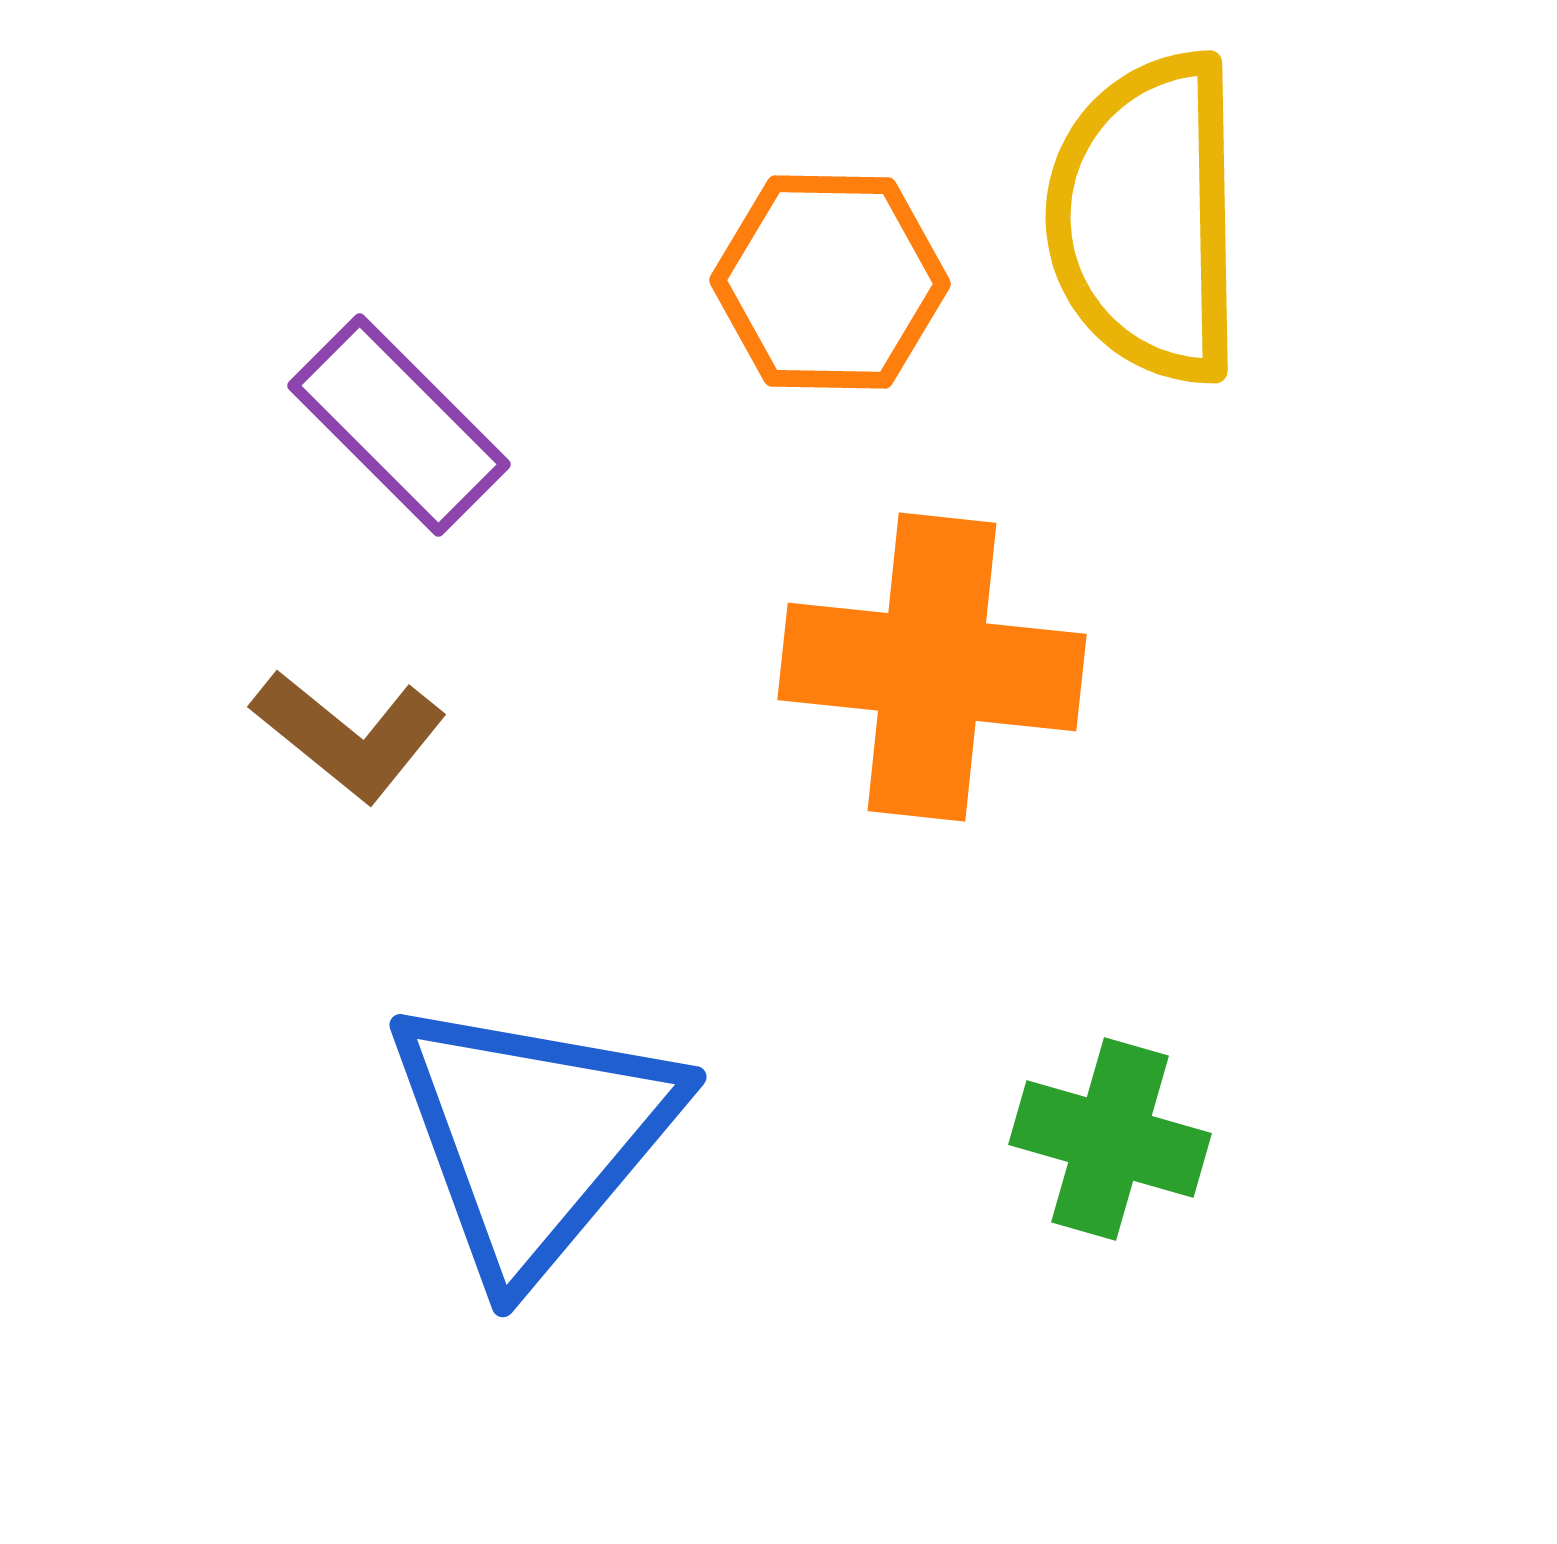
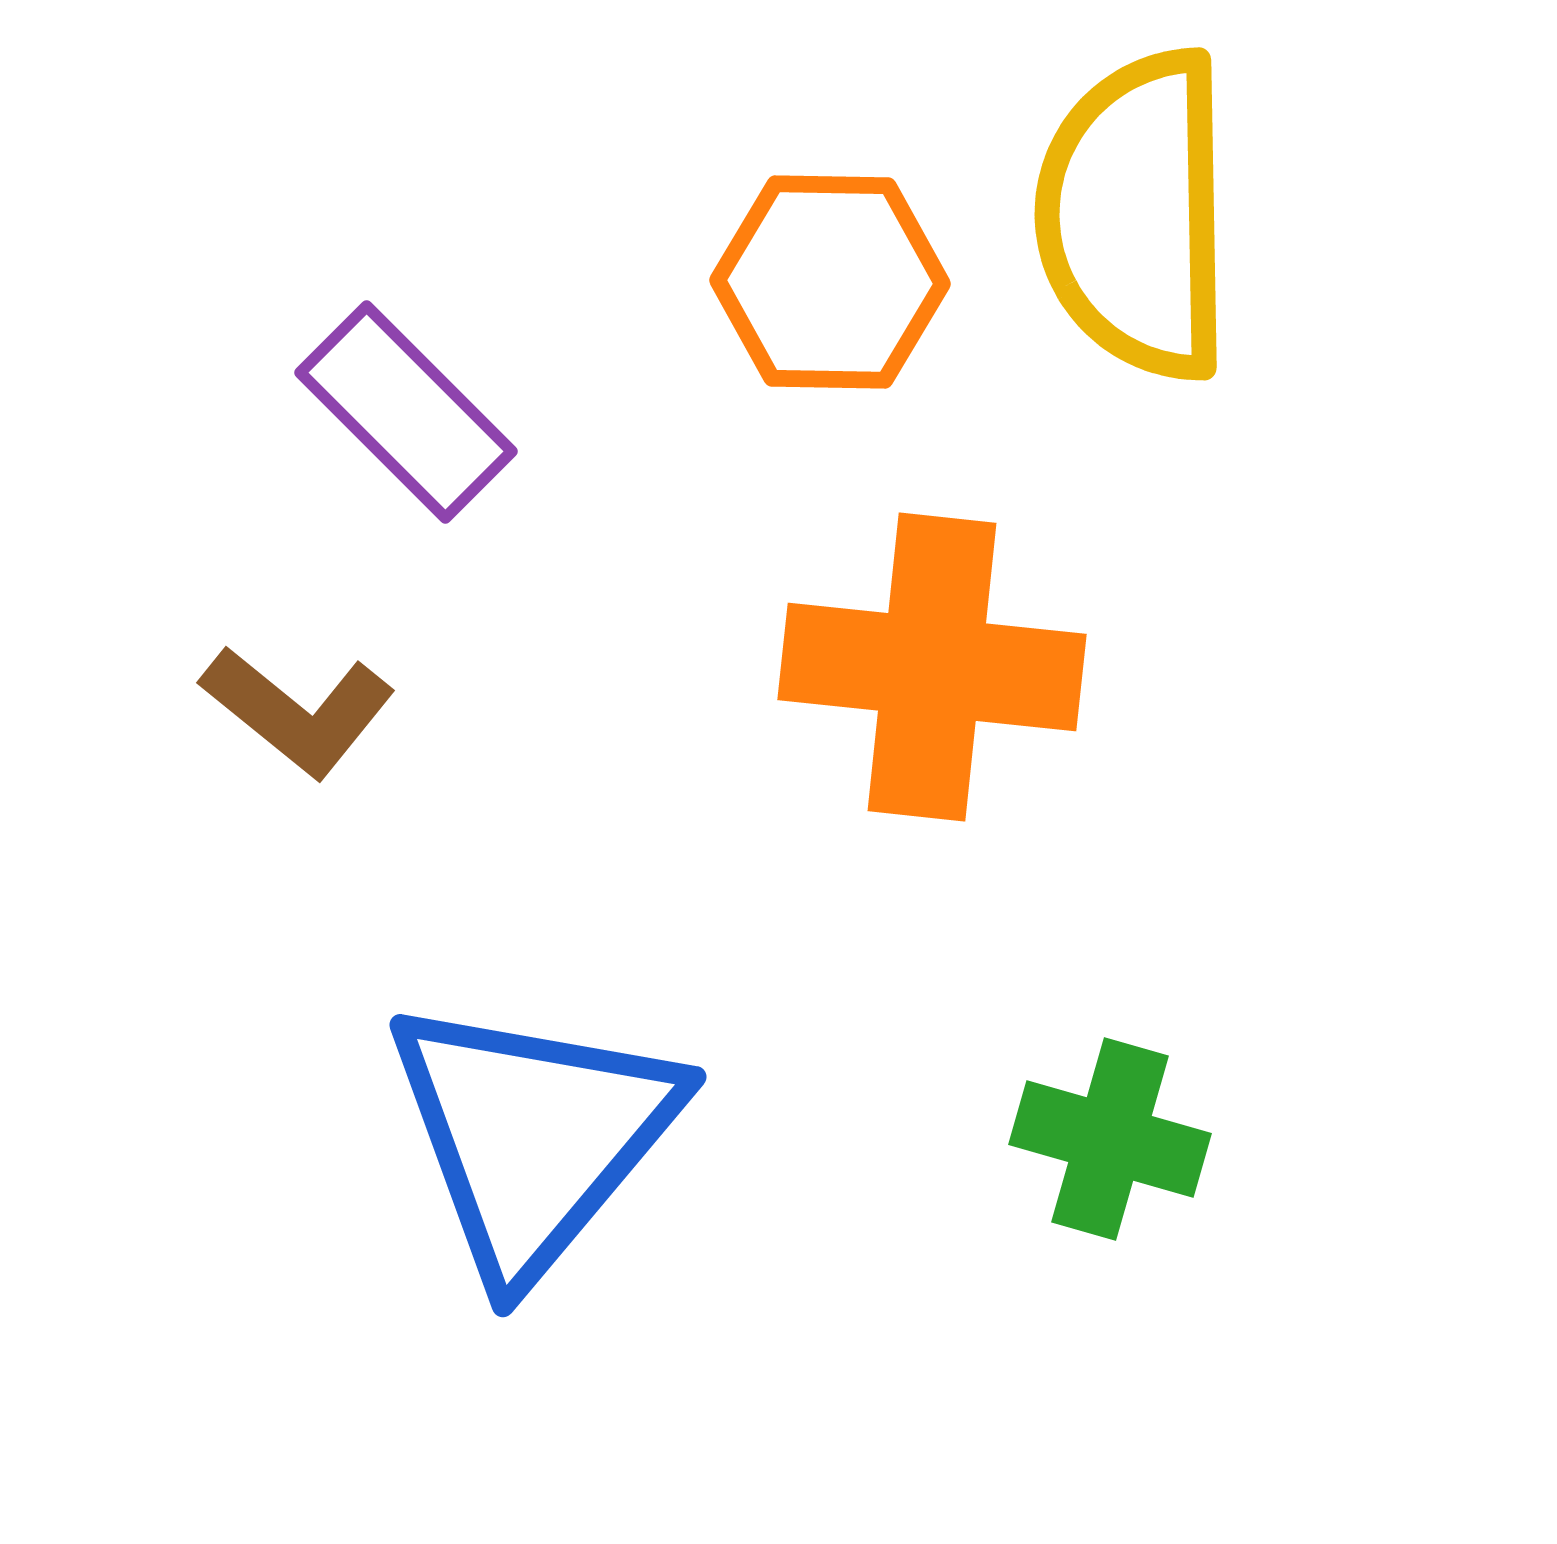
yellow semicircle: moved 11 px left, 3 px up
purple rectangle: moved 7 px right, 13 px up
brown L-shape: moved 51 px left, 24 px up
